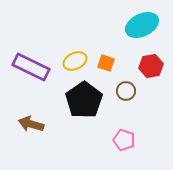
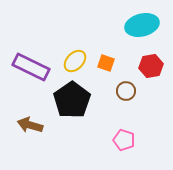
cyan ellipse: rotated 12 degrees clockwise
yellow ellipse: rotated 20 degrees counterclockwise
black pentagon: moved 12 px left
brown arrow: moved 1 px left, 1 px down
